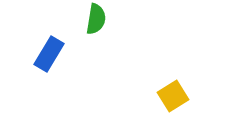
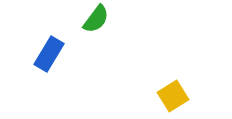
green semicircle: rotated 28 degrees clockwise
